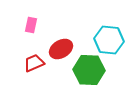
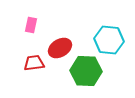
red ellipse: moved 1 px left, 1 px up
red trapezoid: rotated 15 degrees clockwise
green hexagon: moved 3 px left, 1 px down
